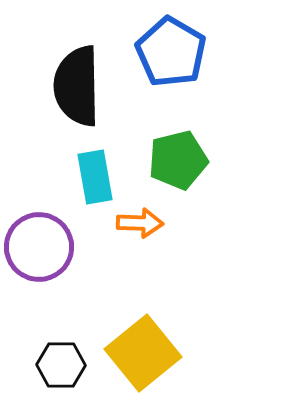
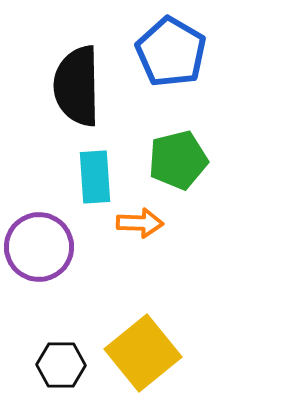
cyan rectangle: rotated 6 degrees clockwise
